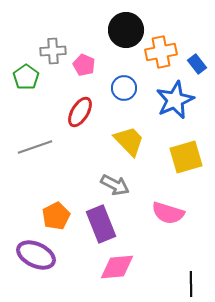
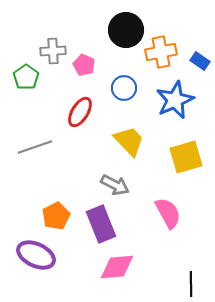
blue rectangle: moved 3 px right, 3 px up; rotated 18 degrees counterclockwise
pink semicircle: rotated 136 degrees counterclockwise
